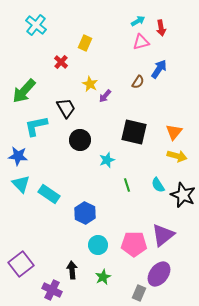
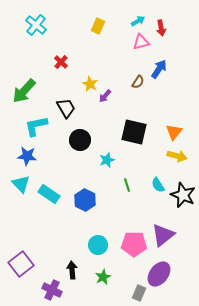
yellow rectangle: moved 13 px right, 17 px up
blue star: moved 9 px right
blue hexagon: moved 13 px up
